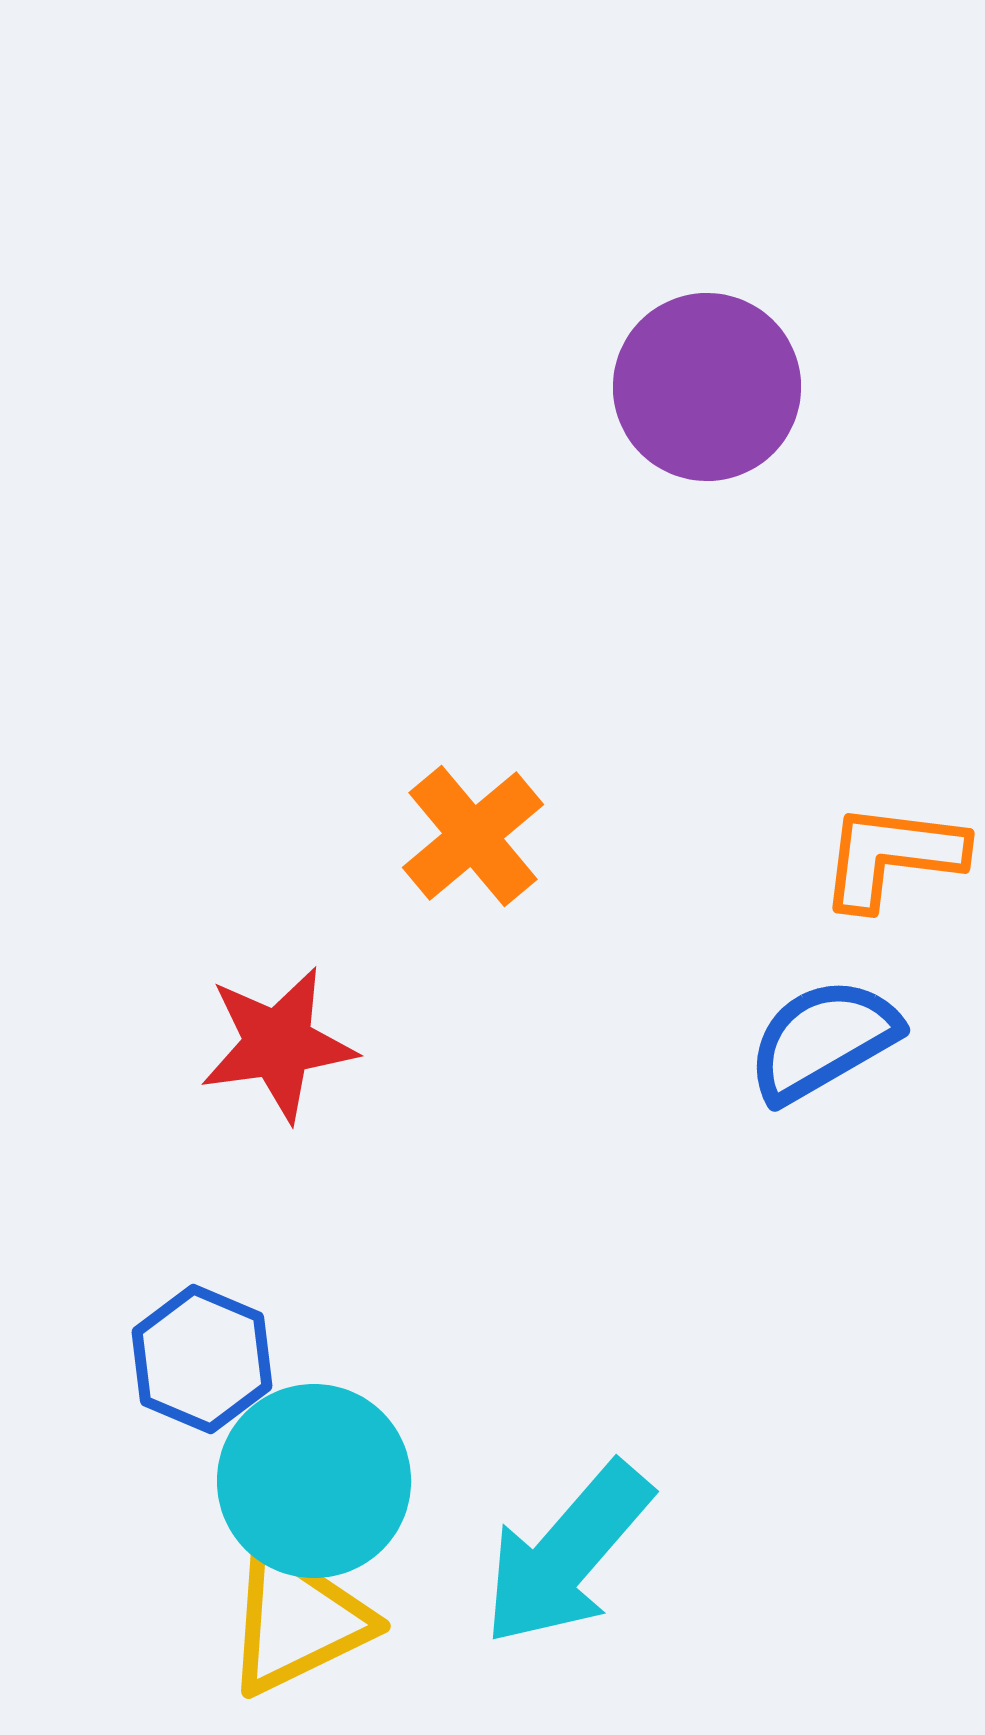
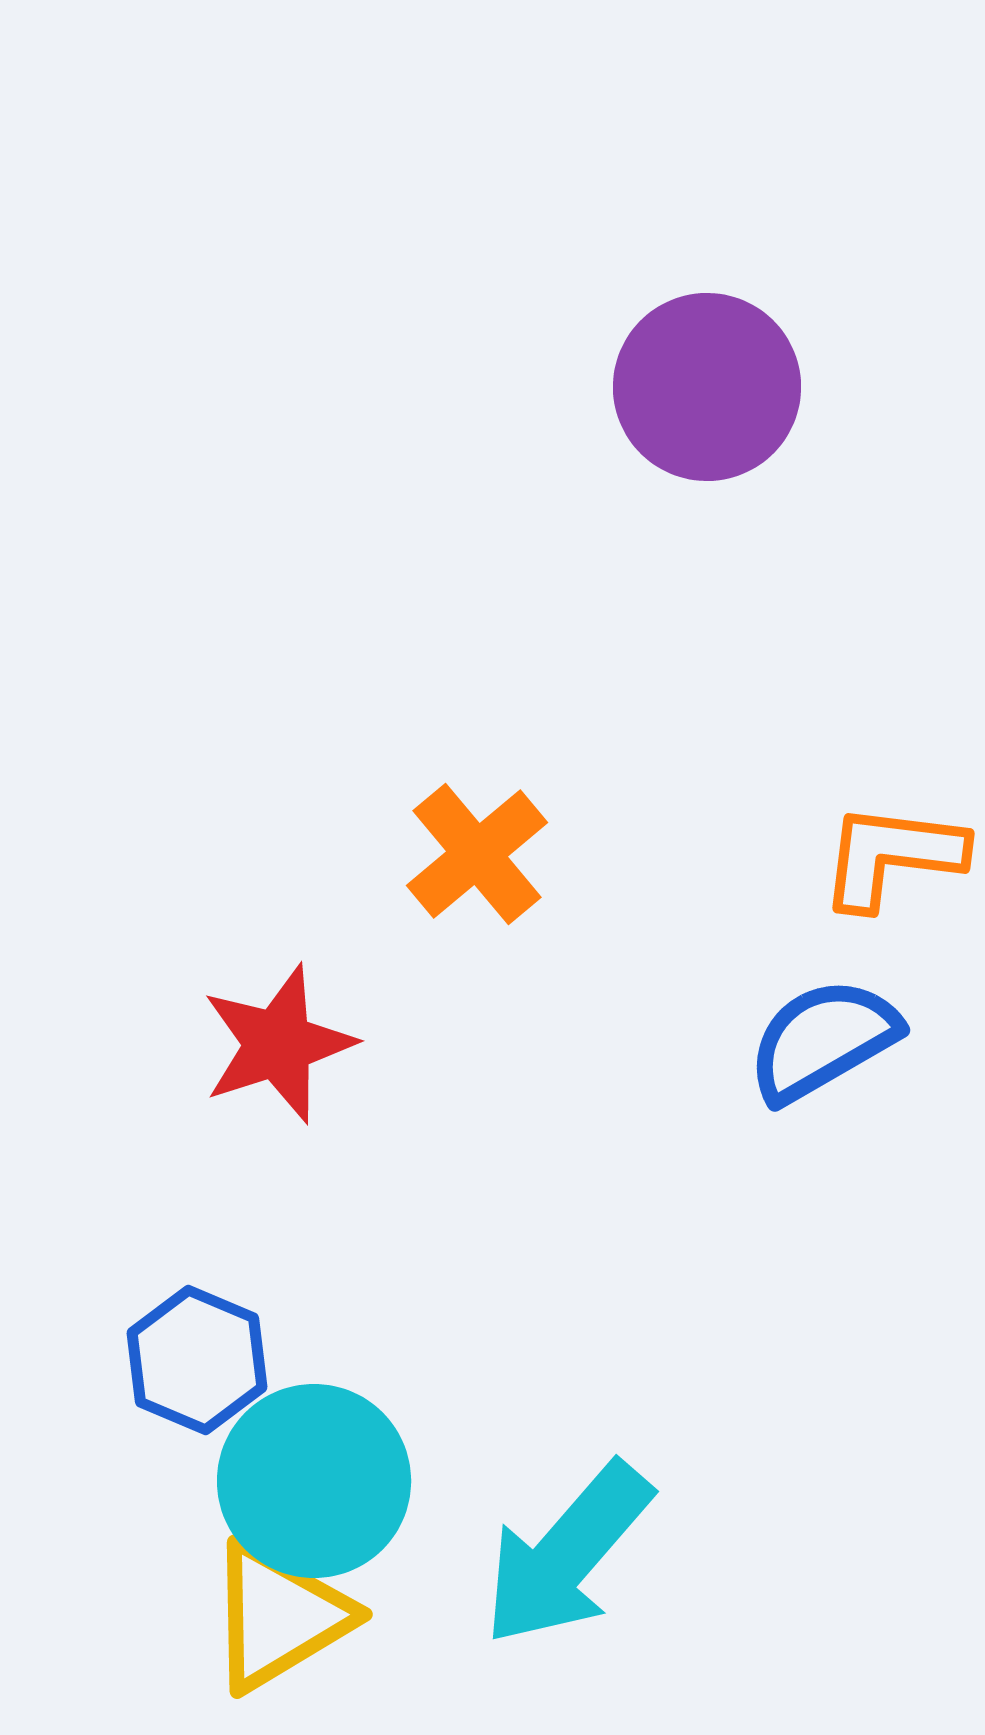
orange cross: moved 4 px right, 18 px down
red star: rotated 10 degrees counterclockwise
blue hexagon: moved 5 px left, 1 px down
yellow triangle: moved 18 px left, 4 px up; rotated 5 degrees counterclockwise
